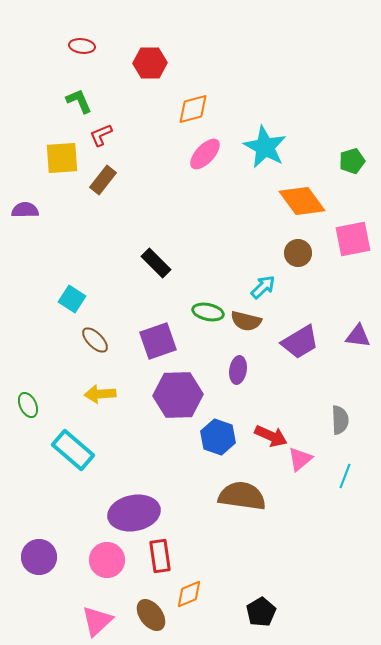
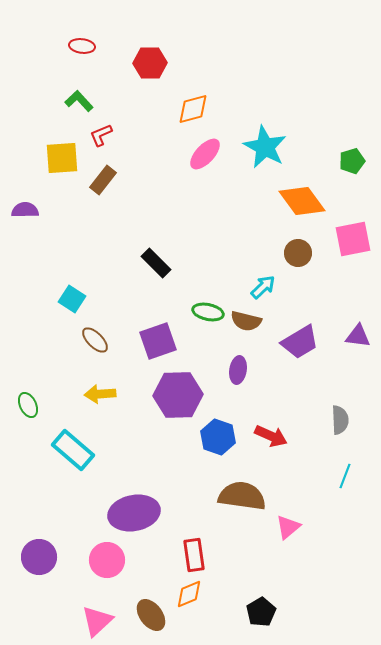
green L-shape at (79, 101): rotated 20 degrees counterclockwise
pink triangle at (300, 459): moved 12 px left, 68 px down
red rectangle at (160, 556): moved 34 px right, 1 px up
